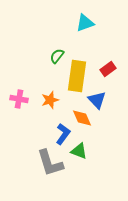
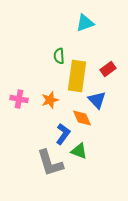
green semicircle: moved 2 px right; rotated 42 degrees counterclockwise
